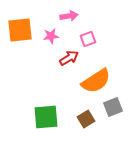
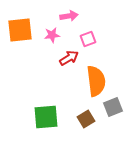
pink star: moved 1 px right, 1 px up
orange semicircle: rotated 64 degrees counterclockwise
